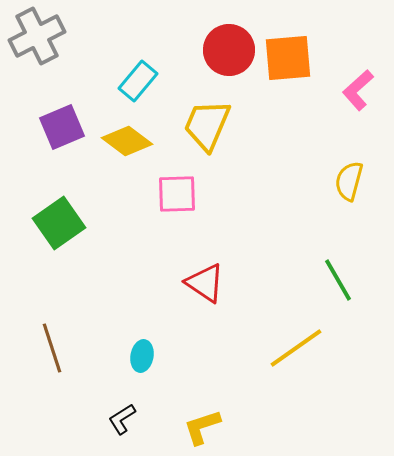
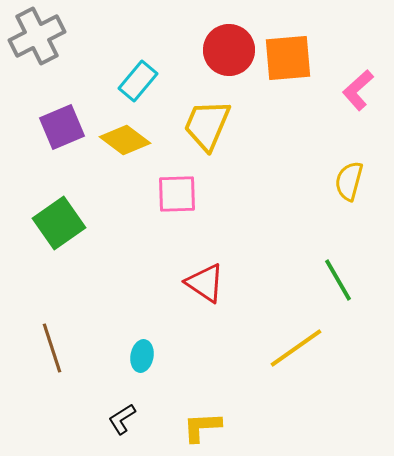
yellow diamond: moved 2 px left, 1 px up
yellow L-shape: rotated 15 degrees clockwise
